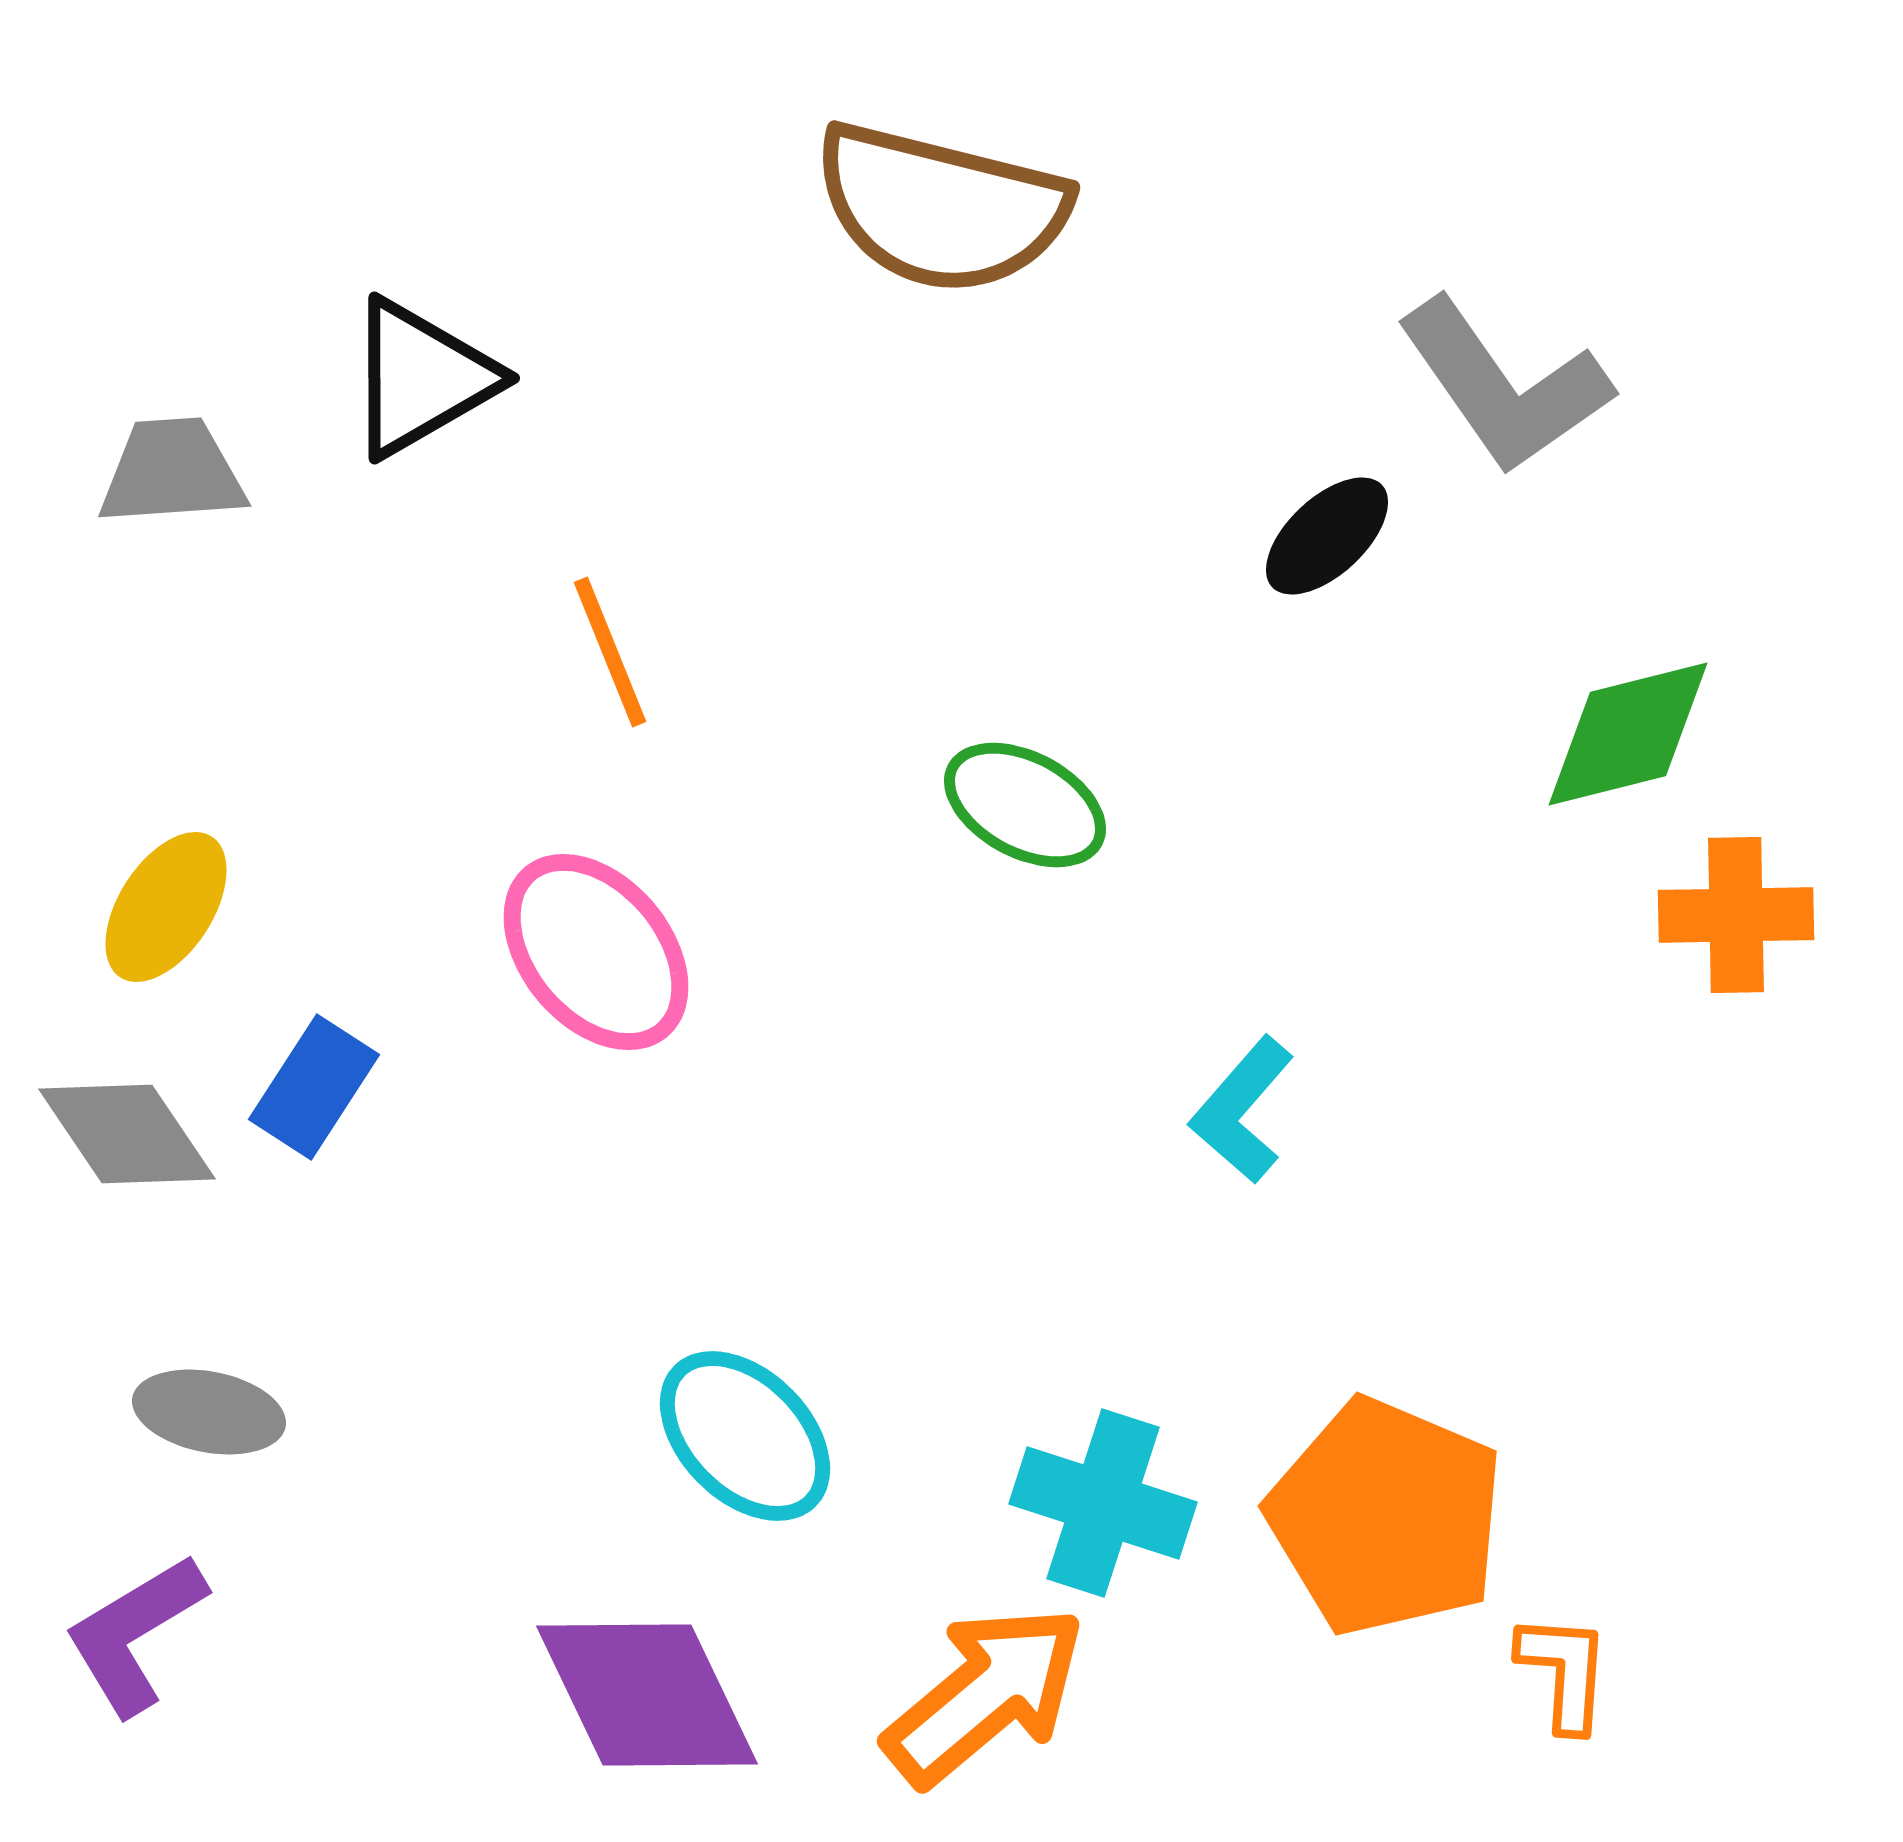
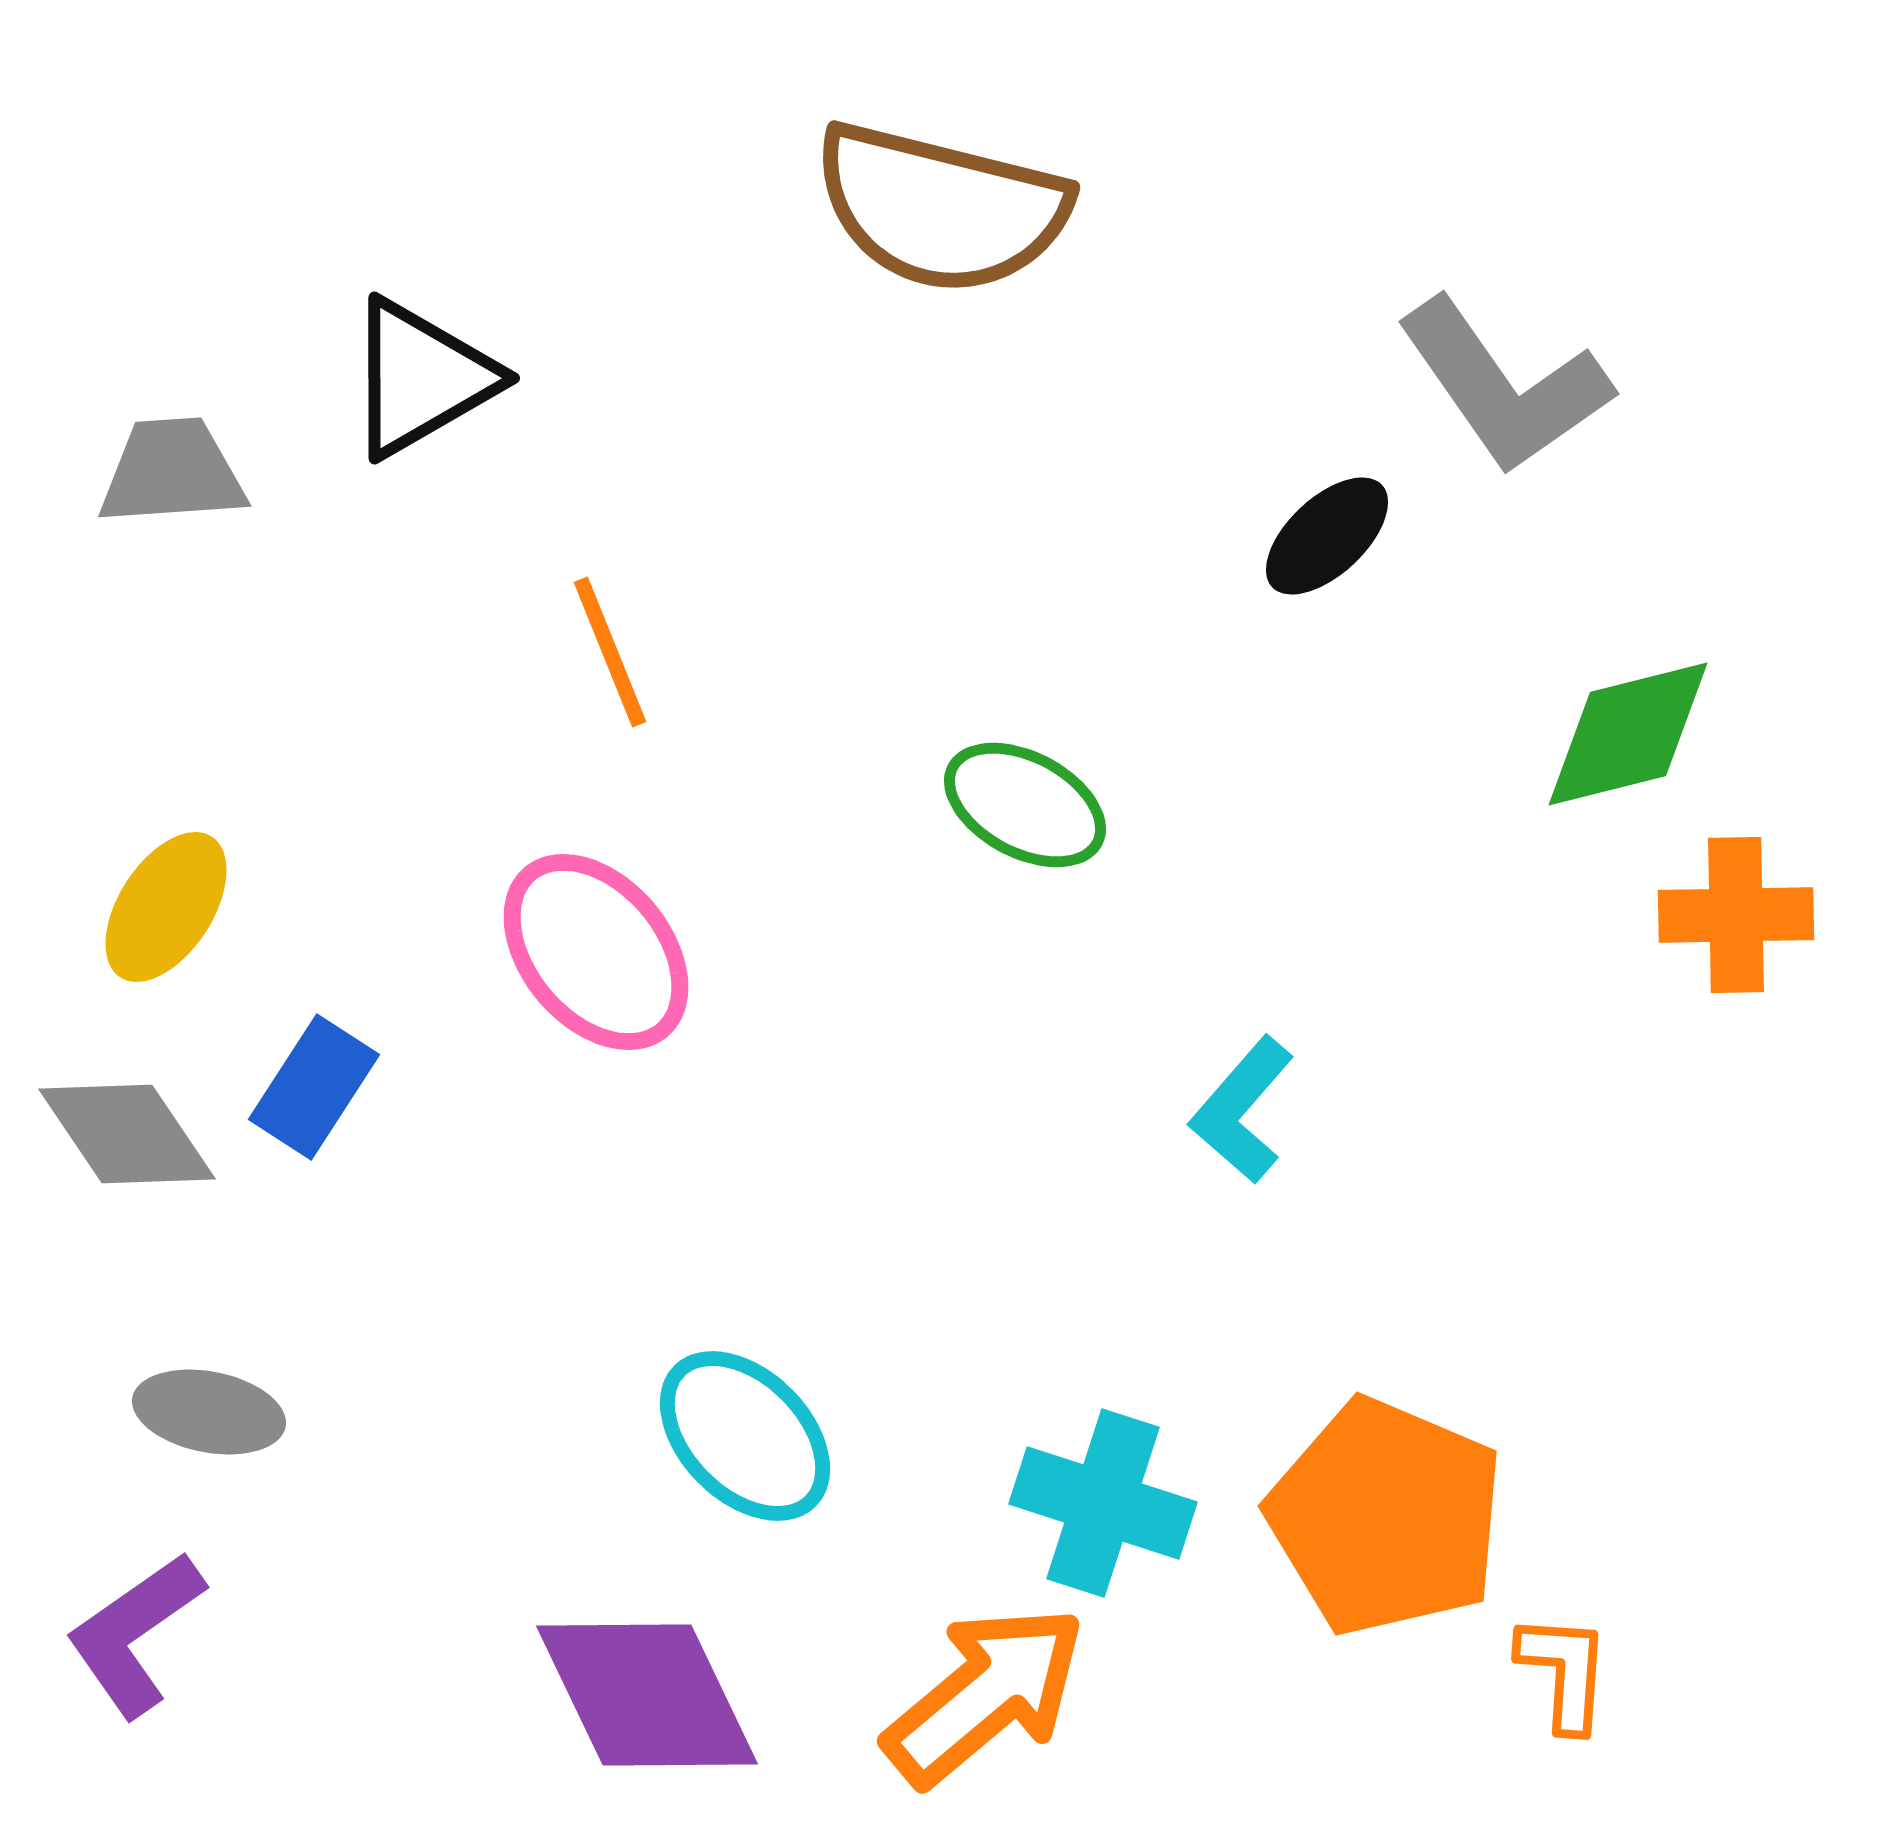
purple L-shape: rotated 4 degrees counterclockwise
